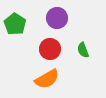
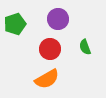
purple circle: moved 1 px right, 1 px down
green pentagon: rotated 20 degrees clockwise
green semicircle: moved 2 px right, 3 px up
